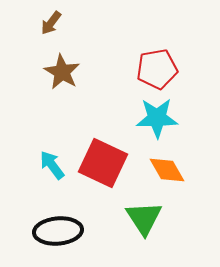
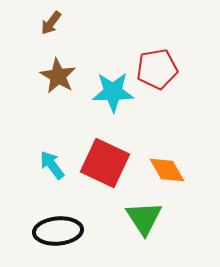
brown star: moved 4 px left, 4 px down
cyan star: moved 44 px left, 26 px up
red square: moved 2 px right
